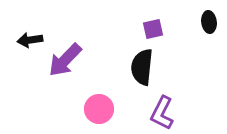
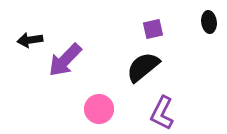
black semicircle: moved 1 px right; rotated 45 degrees clockwise
